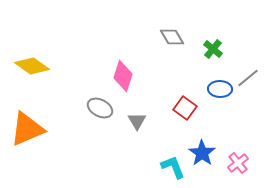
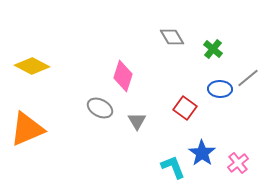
yellow diamond: rotated 8 degrees counterclockwise
